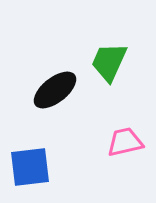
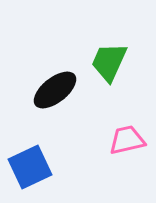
pink trapezoid: moved 2 px right, 2 px up
blue square: rotated 18 degrees counterclockwise
